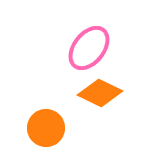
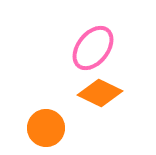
pink ellipse: moved 4 px right
